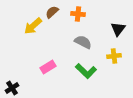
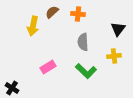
yellow arrow: rotated 36 degrees counterclockwise
gray semicircle: rotated 120 degrees counterclockwise
black cross: rotated 24 degrees counterclockwise
